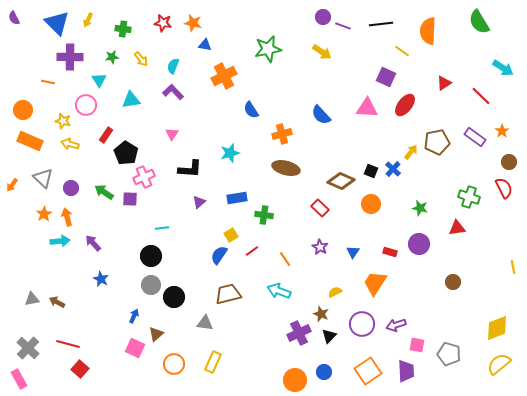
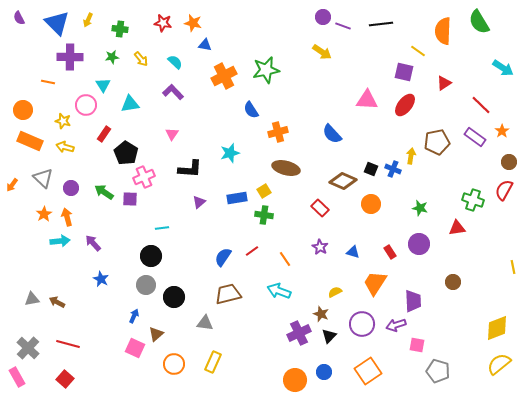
purple semicircle at (14, 18): moved 5 px right
green cross at (123, 29): moved 3 px left
orange semicircle at (428, 31): moved 15 px right
green star at (268, 49): moved 2 px left, 21 px down
yellow line at (402, 51): moved 16 px right
cyan semicircle at (173, 66): moved 2 px right, 4 px up; rotated 112 degrees clockwise
purple square at (386, 77): moved 18 px right, 5 px up; rotated 12 degrees counterclockwise
cyan triangle at (99, 80): moved 4 px right, 5 px down
red line at (481, 96): moved 9 px down
cyan triangle at (131, 100): moved 1 px left, 4 px down
pink triangle at (367, 108): moved 8 px up
blue semicircle at (321, 115): moved 11 px right, 19 px down
orange cross at (282, 134): moved 4 px left, 2 px up
red rectangle at (106, 135): moved 2 px left, 1 px up
yellow arrow at (70, 144): moved 5 px left, 3 px down
yellow arrow at (411, 152): moved 4 px down; rotated 28 degrees counterclockwise
blue cross at (393, 169): rotated 21 degrees counterclockwise
black square at (371, 171): moved 2 px up
brown diamond at (341, 181): moved 2 px right
red semicircle at (504, 188): moved 2 px down; rotated 125 degrees counterclockwise
green cross at (469, 197): moved 4 px right, 3 px down
yellow square at (231, 235): moved 33 px right, 44 px up
blue triangle at (353, 252): rotated 48 degrees counterclockwise
red rectangle at (390, 252): rotated 40 degrees clockwise
blue semicircle at (219, 255): moved 4 px right, 2 px down
gray circle at (151, 285): moved 5 px left
gray pentagon at (449, 354): moved 11 px left, 17 px down
red square at (80, 369): moved 15 px left, 10 px down
purple trapezoid at (406, 371): moved 7 px right, 70 px up
pink rectangle at (19, 379): moved 2 px left, 2 px up
